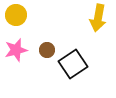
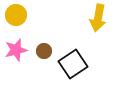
brown circle: moved 3 px left, 1 px down
